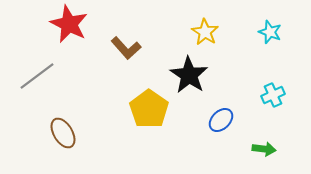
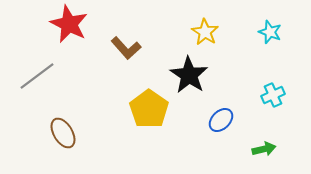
green arrow: rotated 20 degrees counterclockwise
